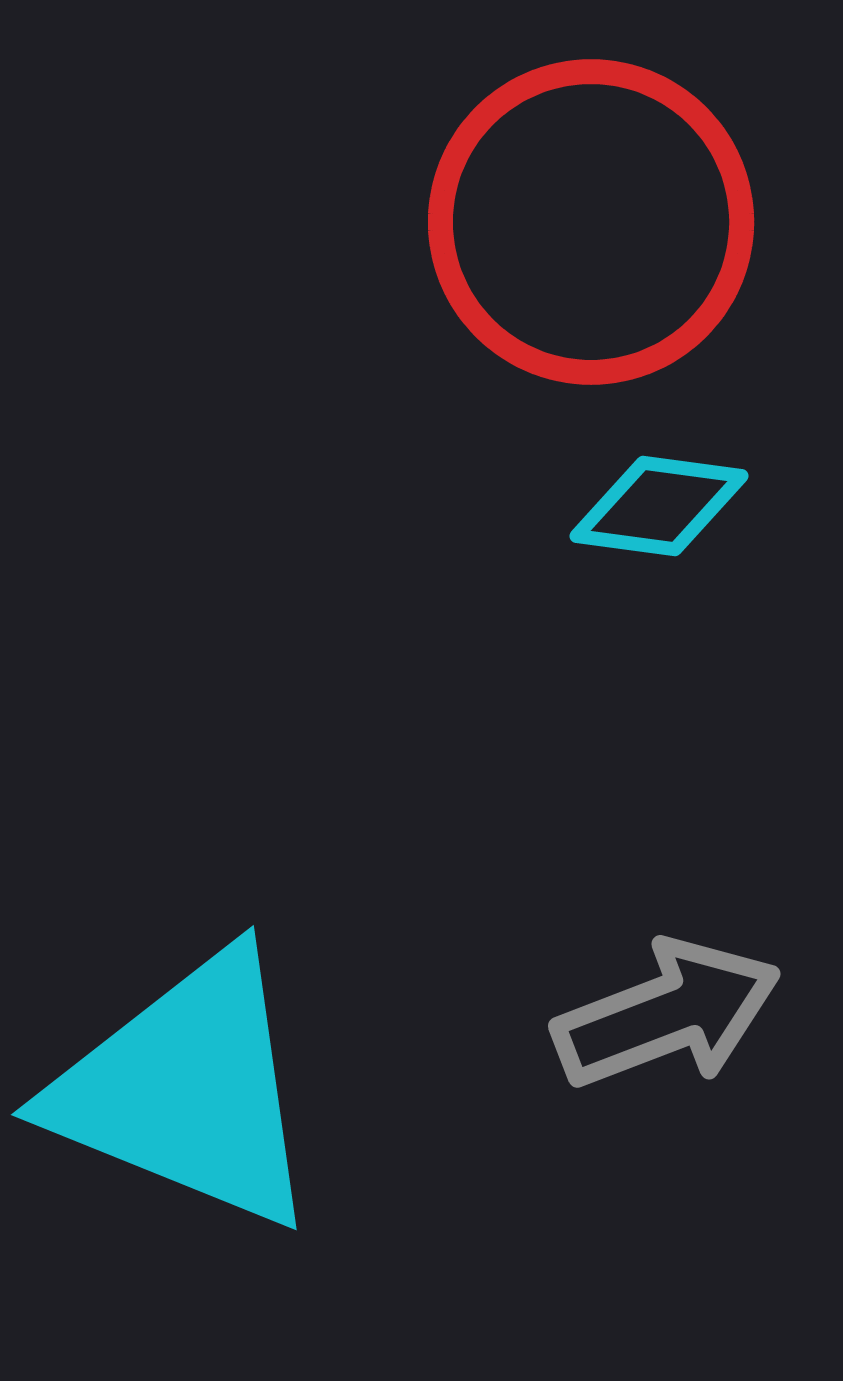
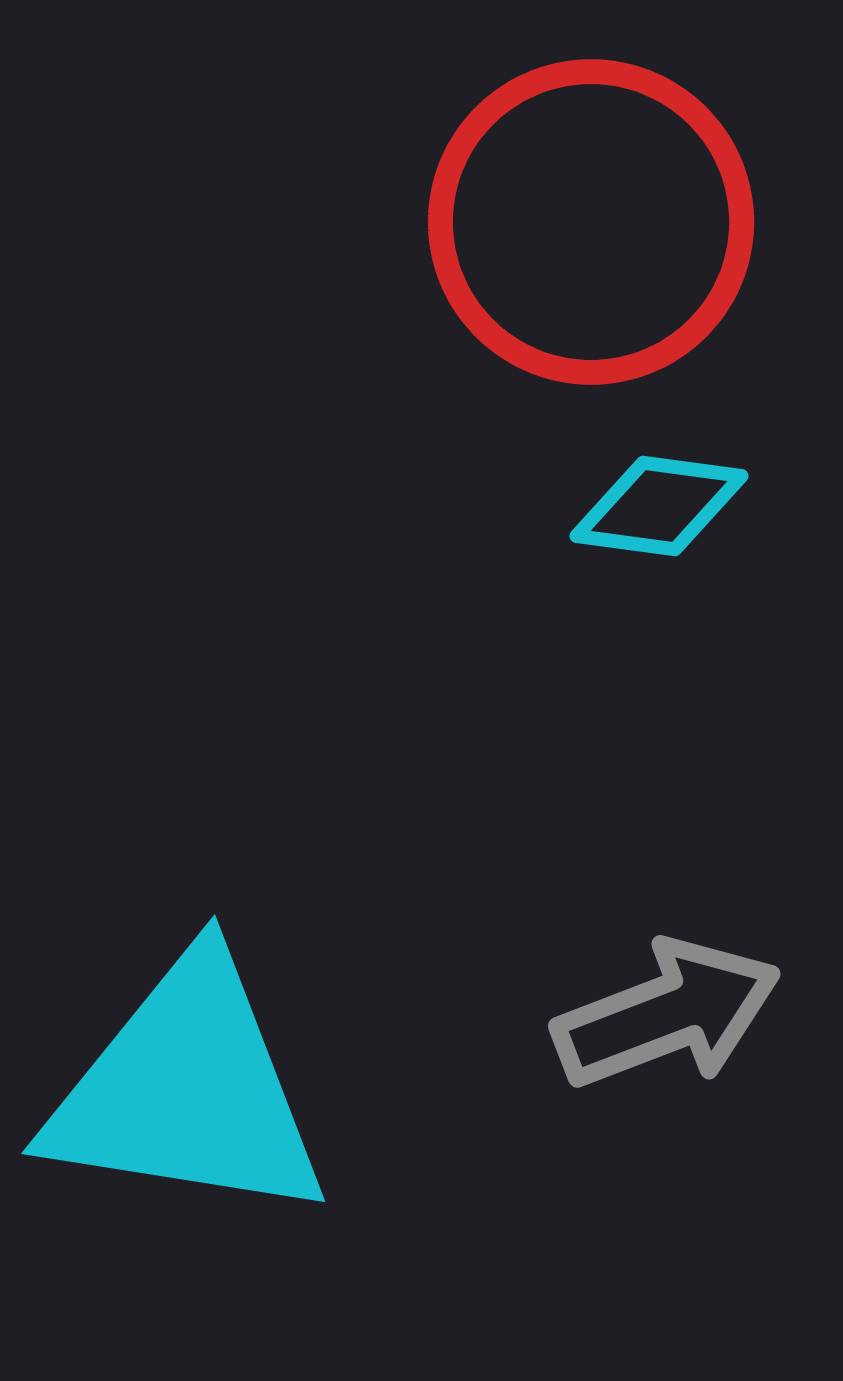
cyan triangle: rotated 13 degrees counterclockwise
